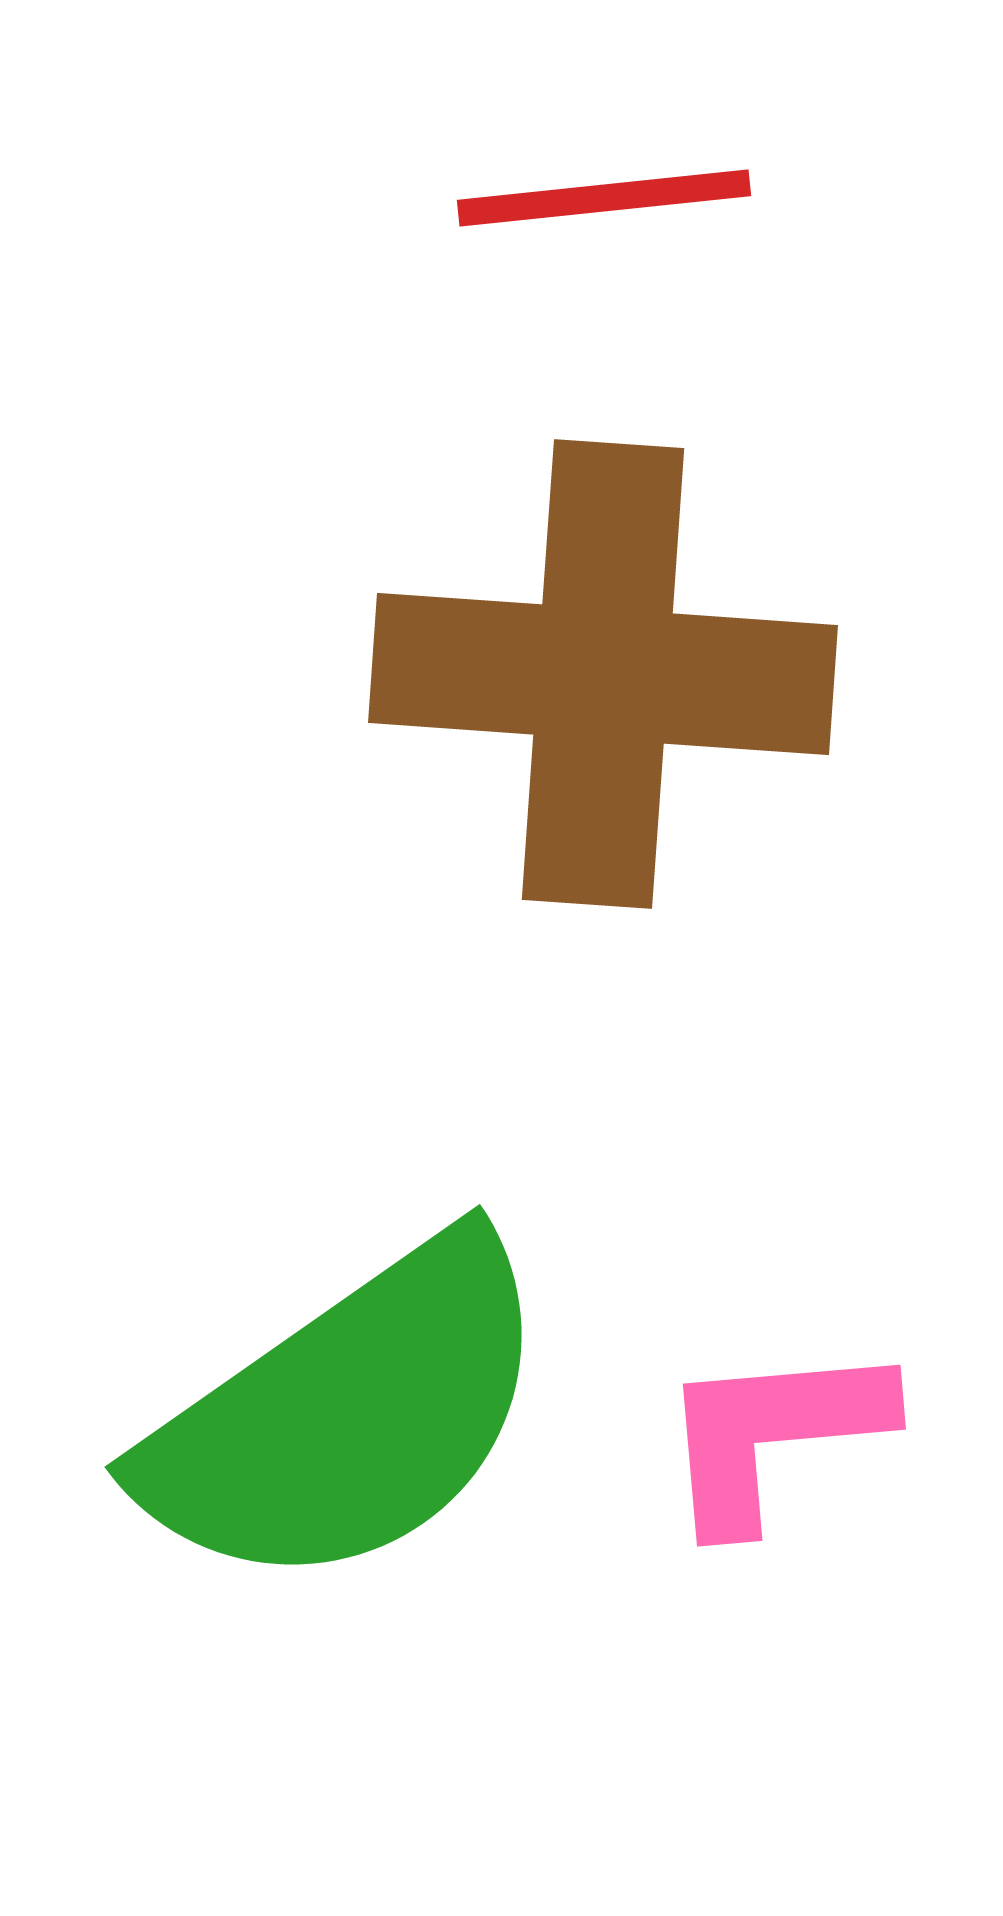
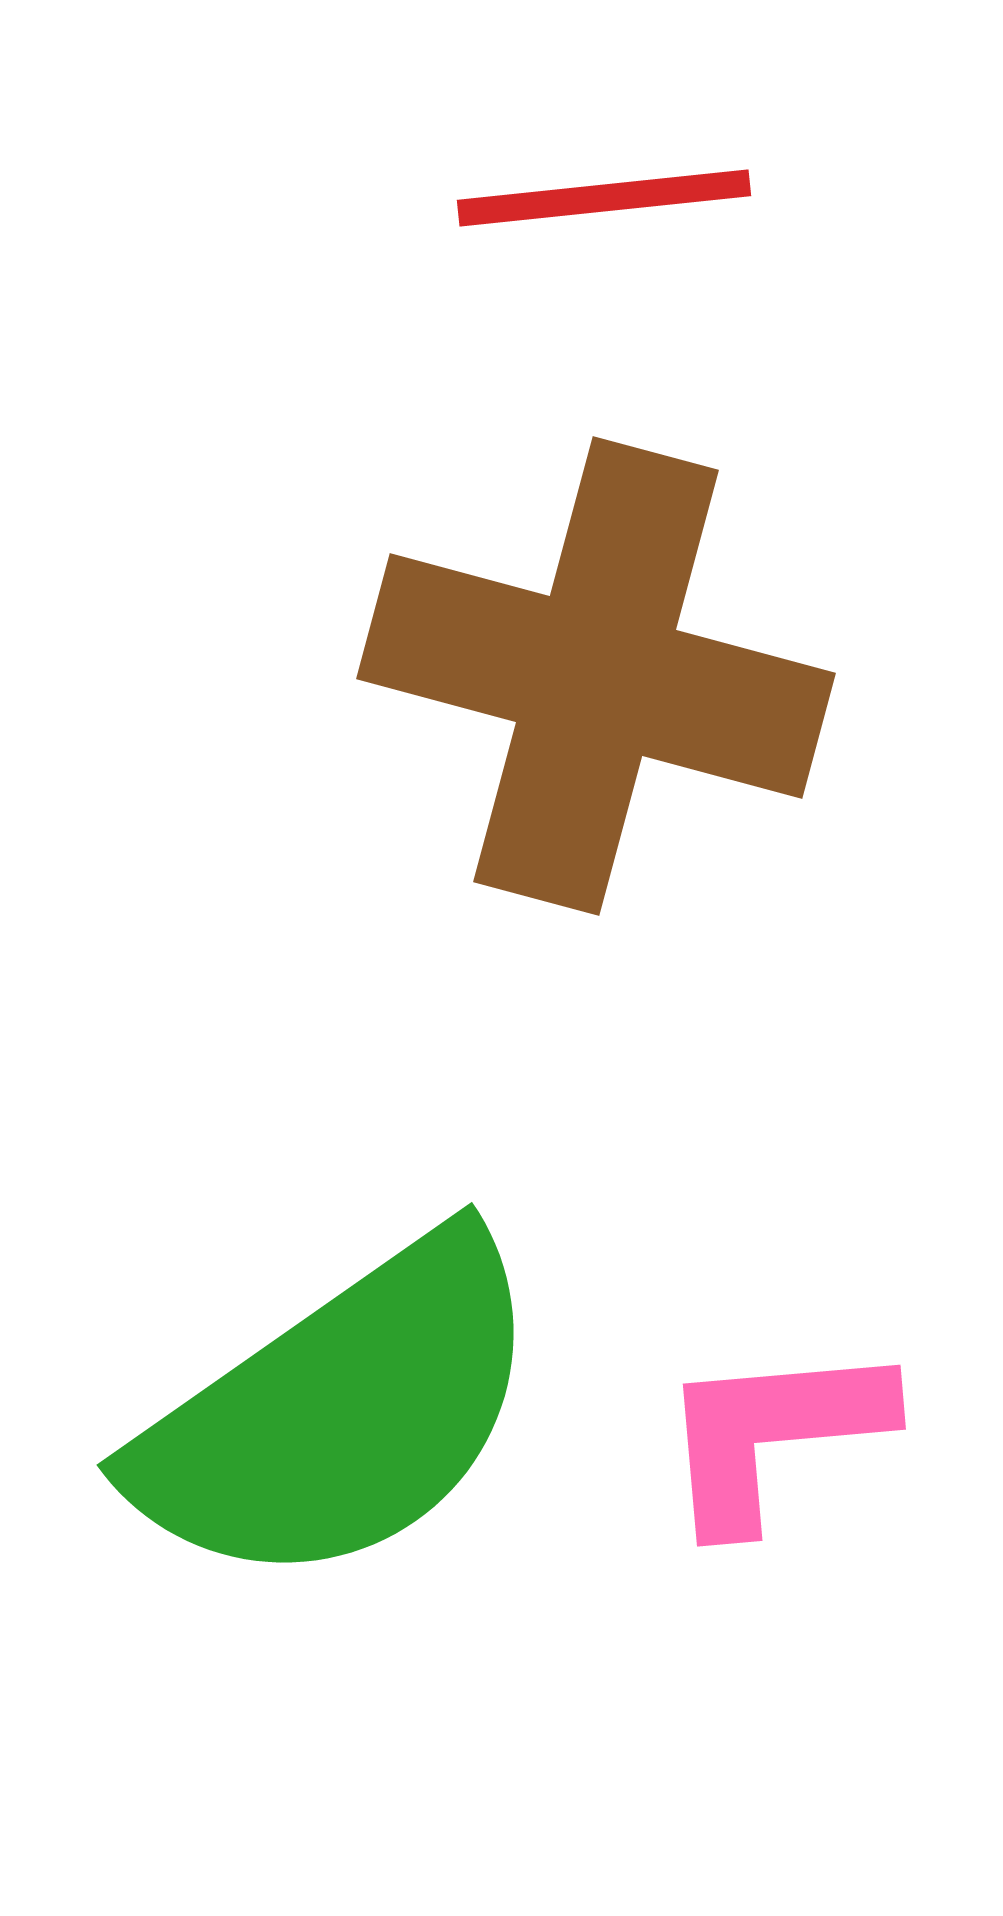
brown cross: moved 7 px left, 2 px down; rotated 11 degrees clockwise
green semicircle: moved 8 px left, 2 px up
